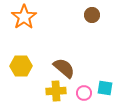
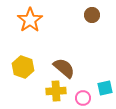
orange star: moved 6 px right, 3 px down
yellow hexagon: moved 2 px right, 1 px down; rotated 20 degrees clockwise
cyan square: rotated 21 degrees counterclockwise
pink circle: moved 1 px left, 5 px down
